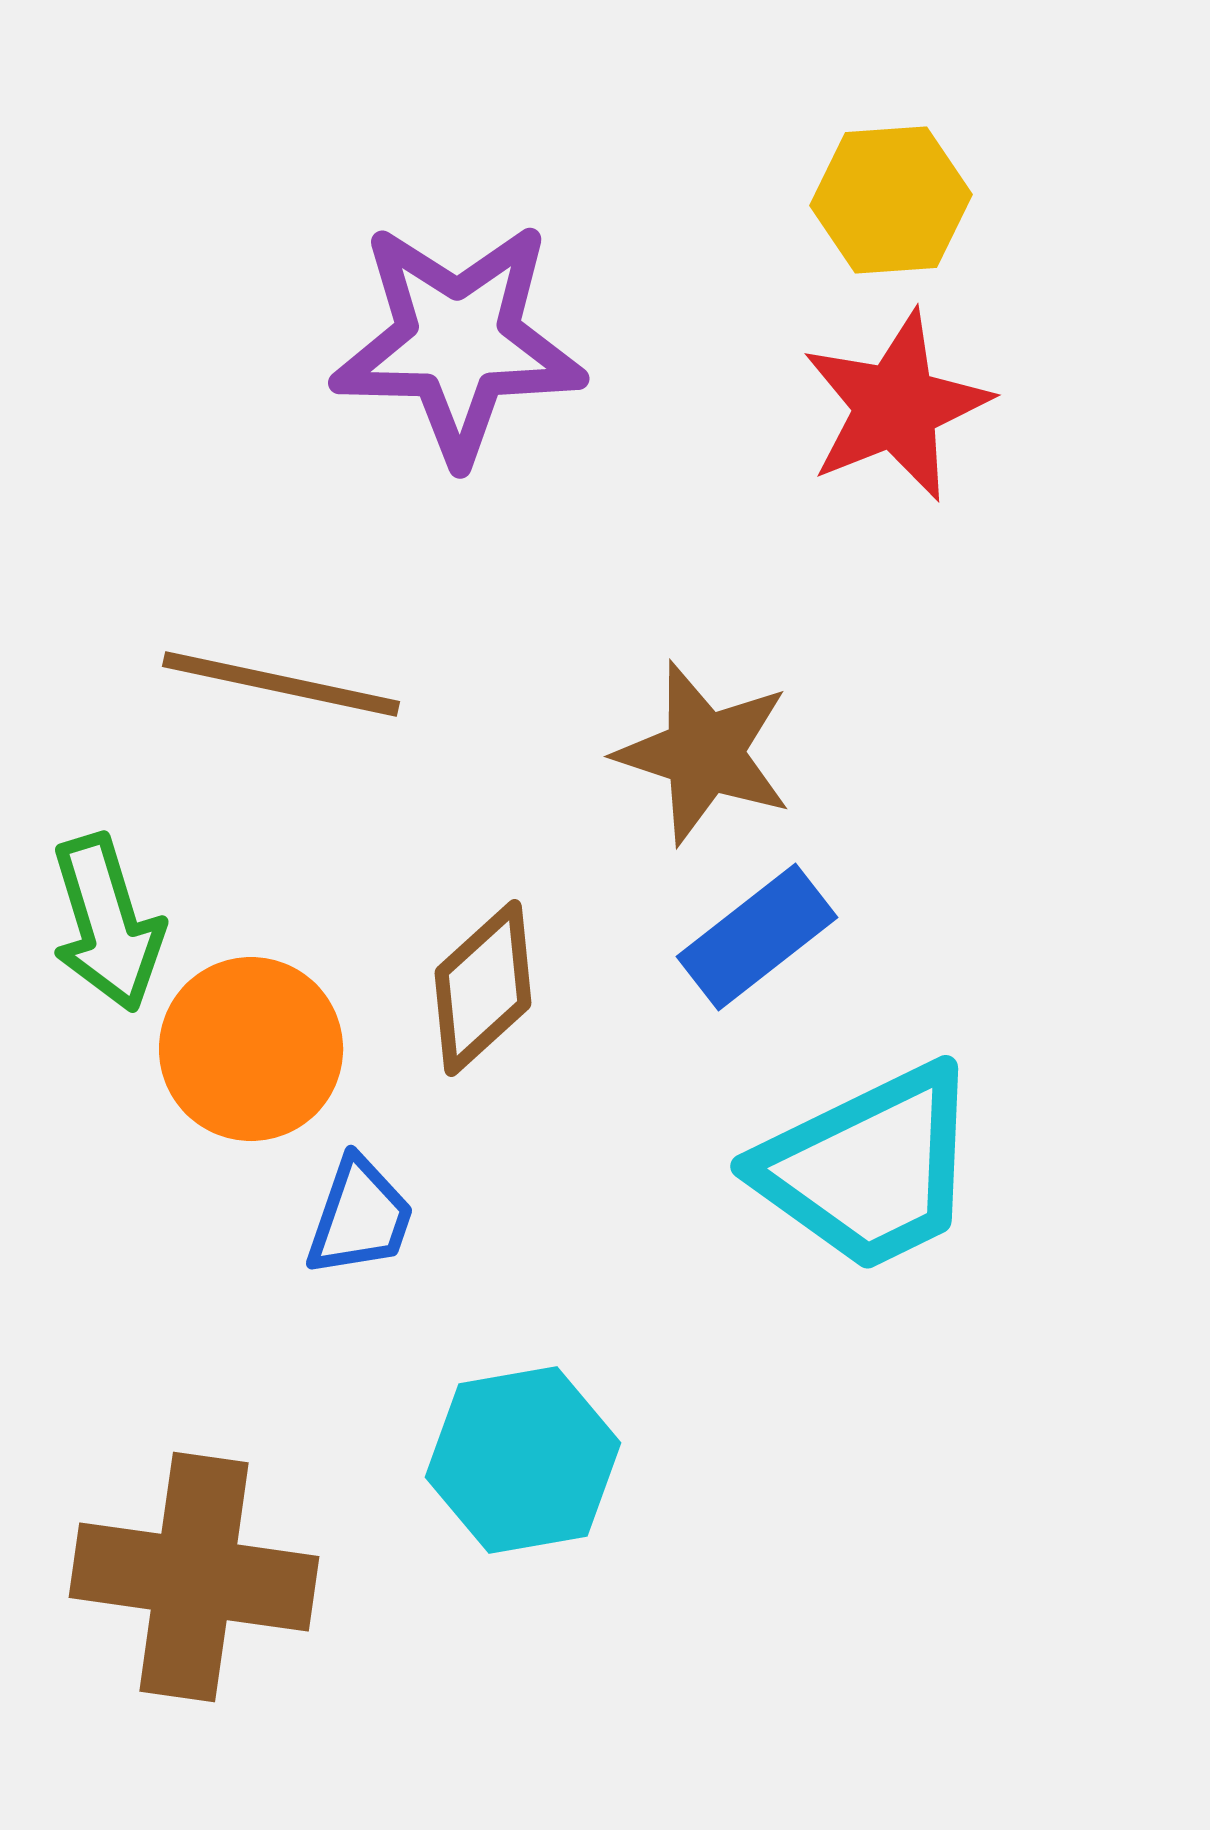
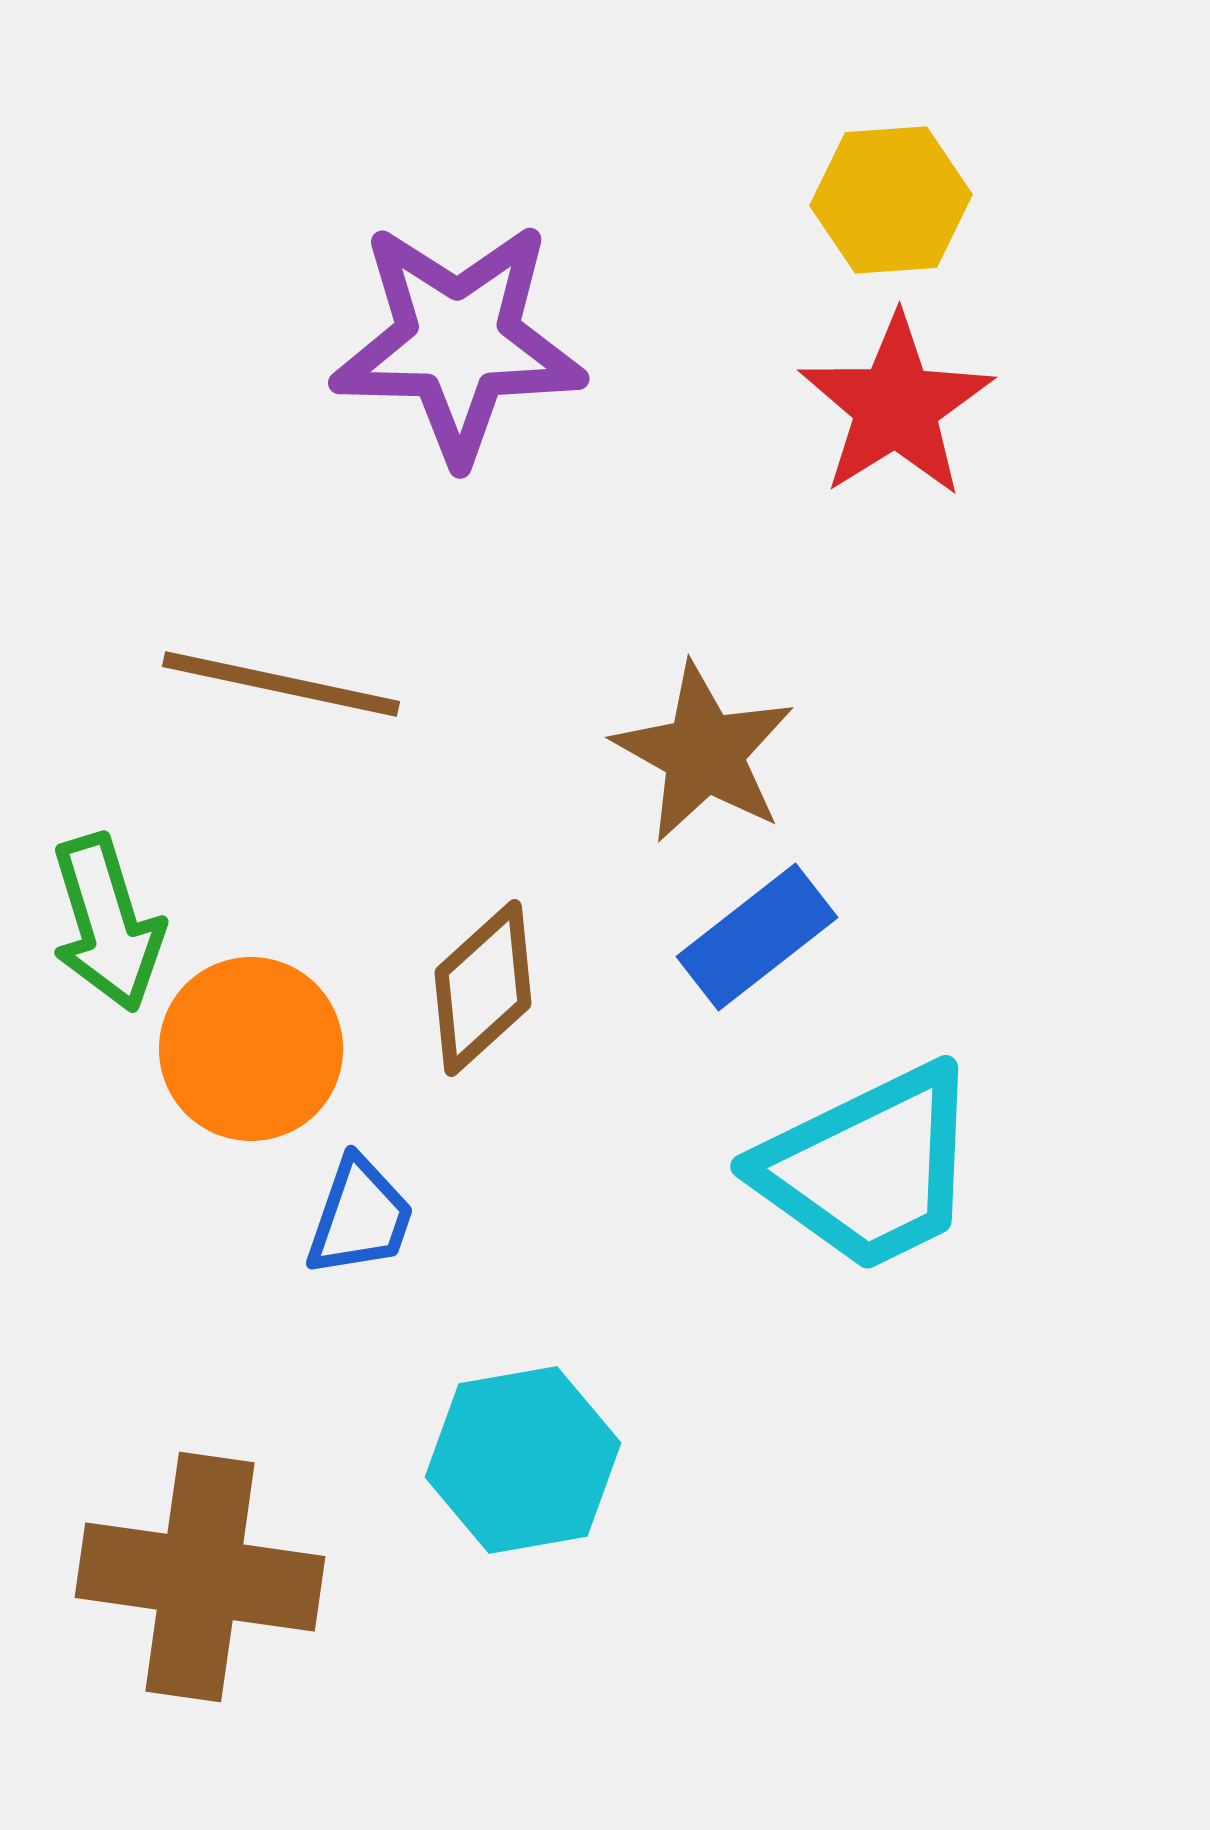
red star: rotated 10 degrees counterclockwise
brown star: rotated 11 degrees clockwise
brown cross: moved 6 px right
